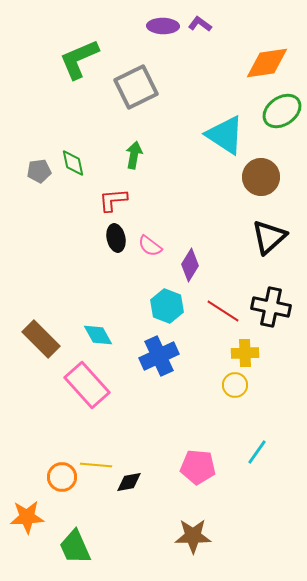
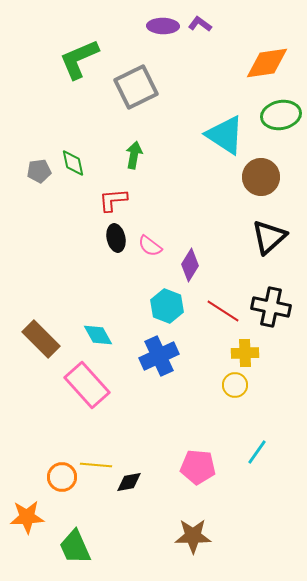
green ellipse: moved 1 px left, 4 px down; rotated 24 degrees clockwise
